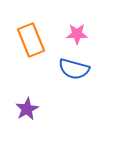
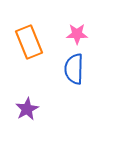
orange rectangle: moved 2 px left, 2 px down
blue semicircle: rotated 76 degrees clockwise
